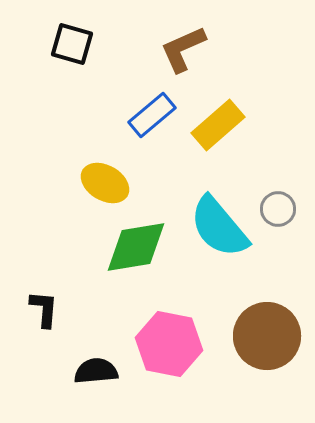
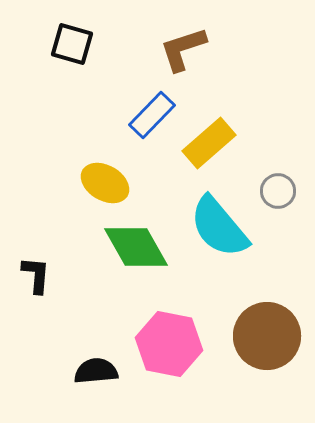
brown L-shape: rotated 6 degrees clockwise
blue rectangle: rotated 6 degrees counterclockwise
yellow rectangle: moved 9 px left, 18 px down
gray circle: moved 18 px up
green diamond: rotated 70 degrees clockwise
black L-shape: moved 8 px left, 34 px up
